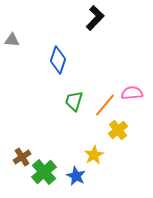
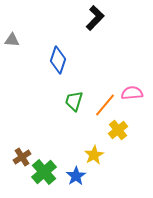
blue star: rotated 12 degrees clockwise
